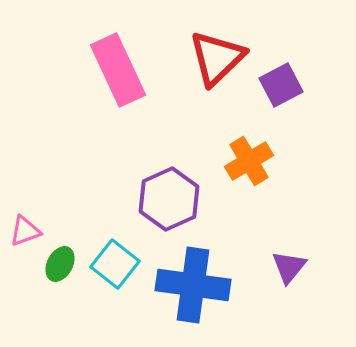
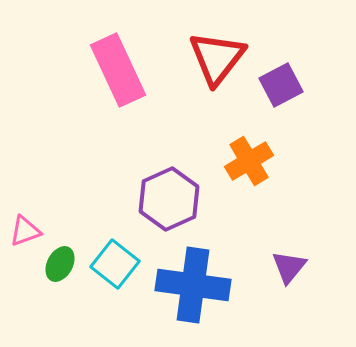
red triangle: rotated 8 degrees counterclockwise
